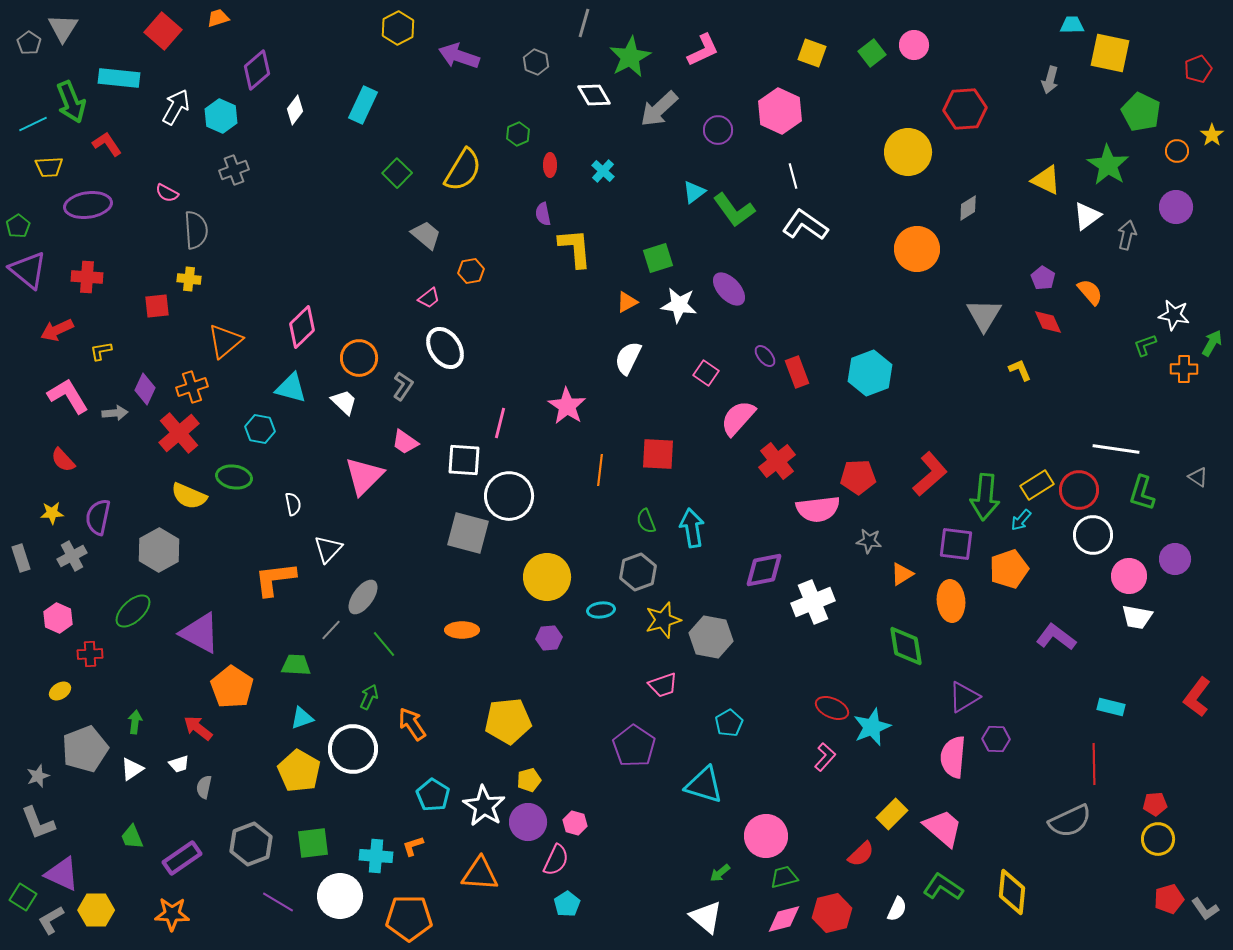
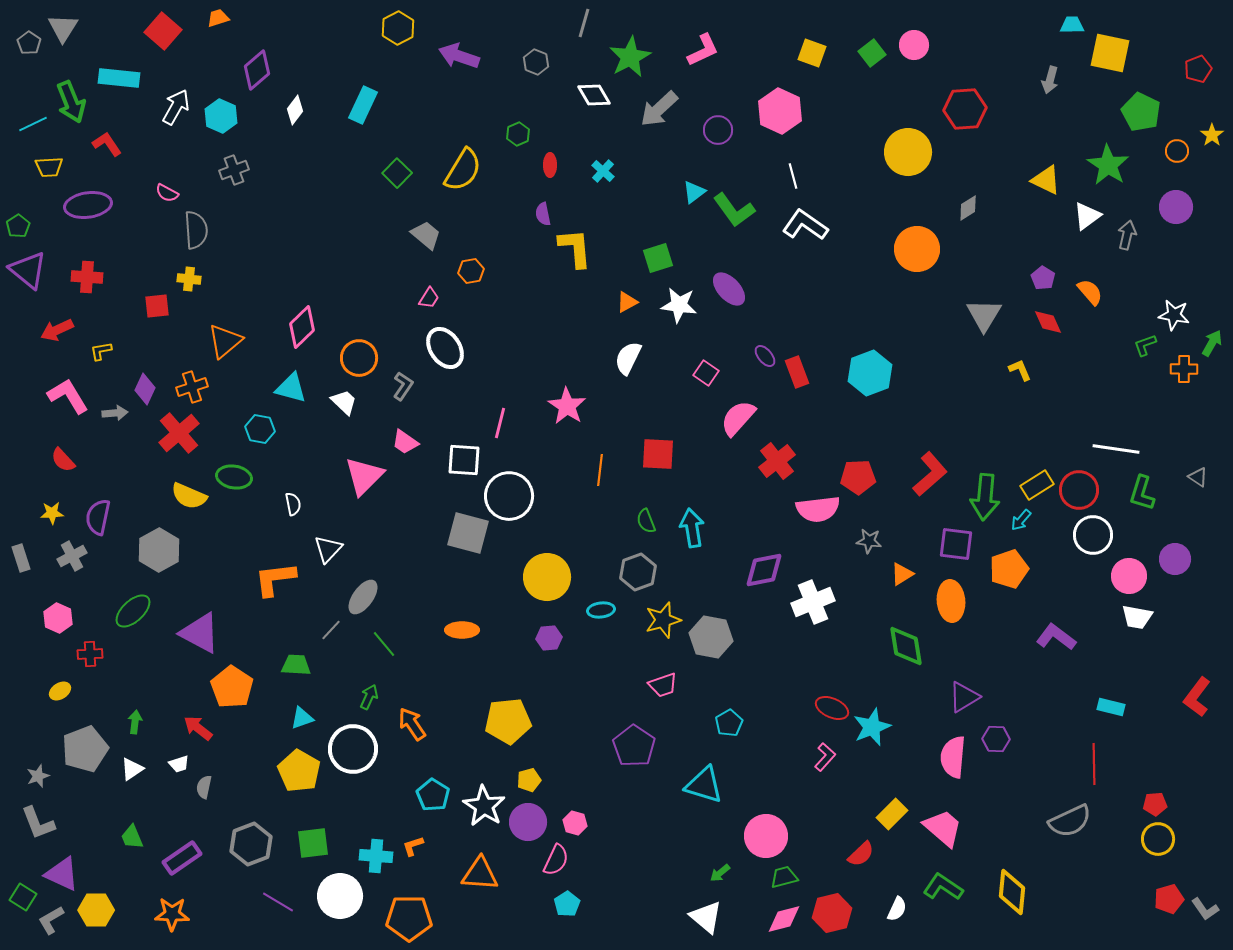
pink trapezoid at (429, 298): rotated 20 degrees counterclockwise
